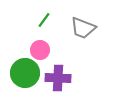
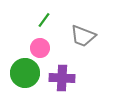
gray trapezoid: moved 8 px down
pink circle: moved 2 px up
purple cross: moved 4 px right
